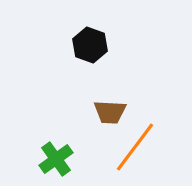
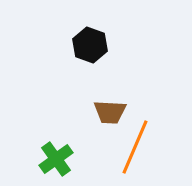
orange line: rotated 14 degrees counterclockwise
